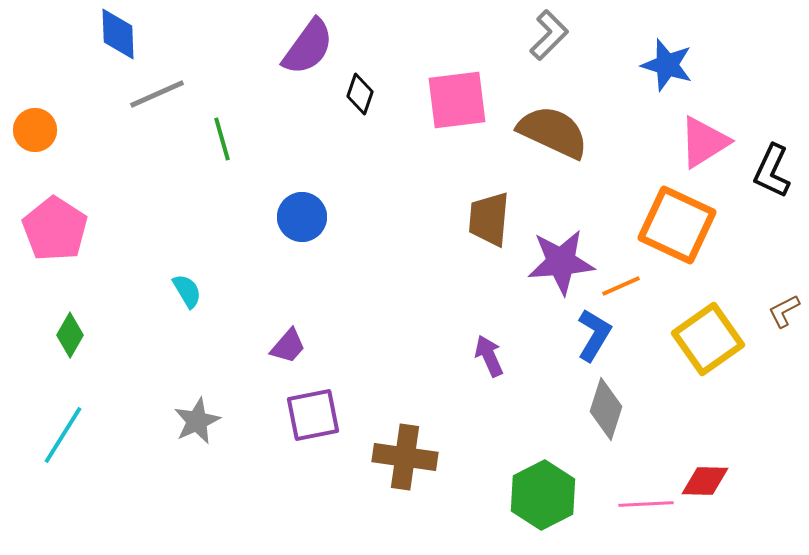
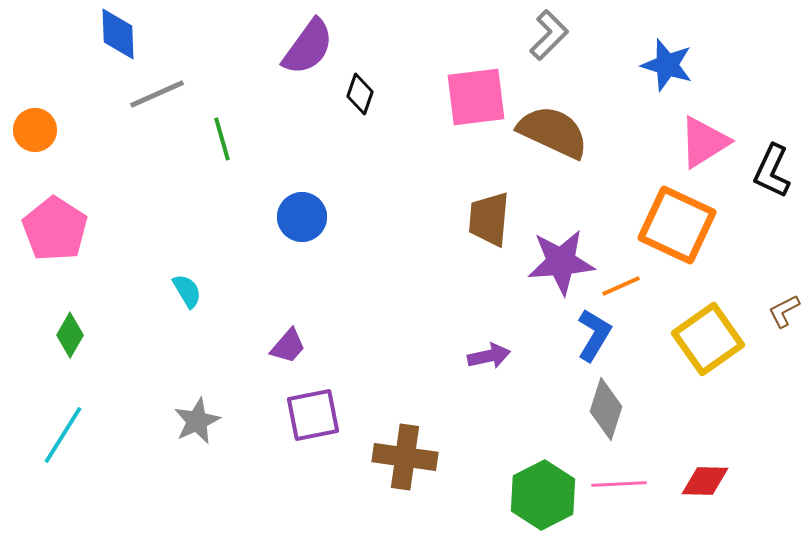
pink square: moved 19 px right, 3 px up
purple arrow: rotated 102 degrees clockwise
pink line: moved 27 px left, 20 px up
